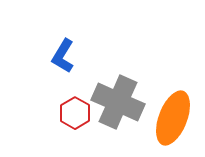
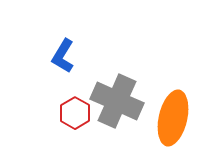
gray cross: moved 1 px left, 1 px up
orange ellipse: rotated 8 degrees counterclockwise
